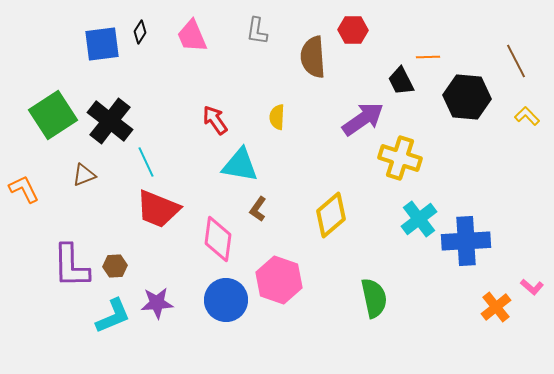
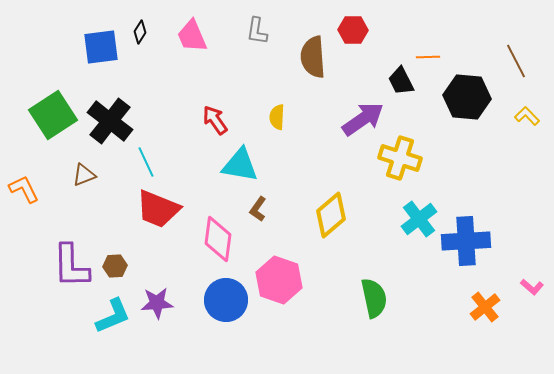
blue square: moved 1 px left, 3 px down
orange cross: moved 11 px left
